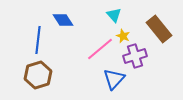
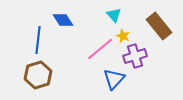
brown rectangle: moved 3 px up
